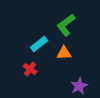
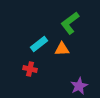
green L-shape: moved 4 px right, 2 px up
orange triangle: moved 2 px left, 4 px up
red cross: rotated 24 degrees counterclockwise
